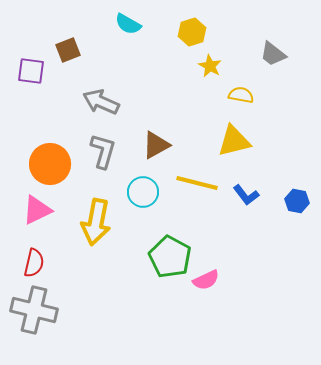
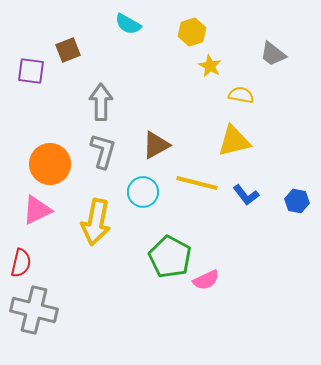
gray arrow: rotated 66 degrees clockwise
red semicircle: moved 13 px left
